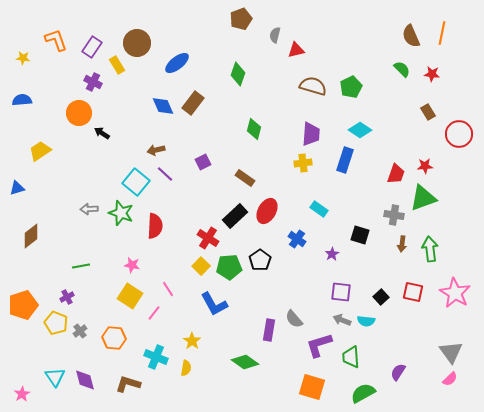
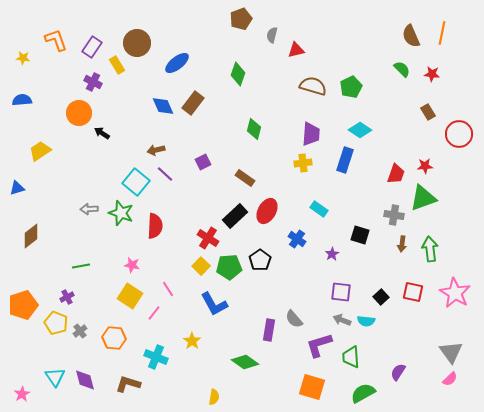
gray semicircle at (275, 35): moved 3 px left
yellow semicircle at (186, 368): moved 28 px right, 29 px down
